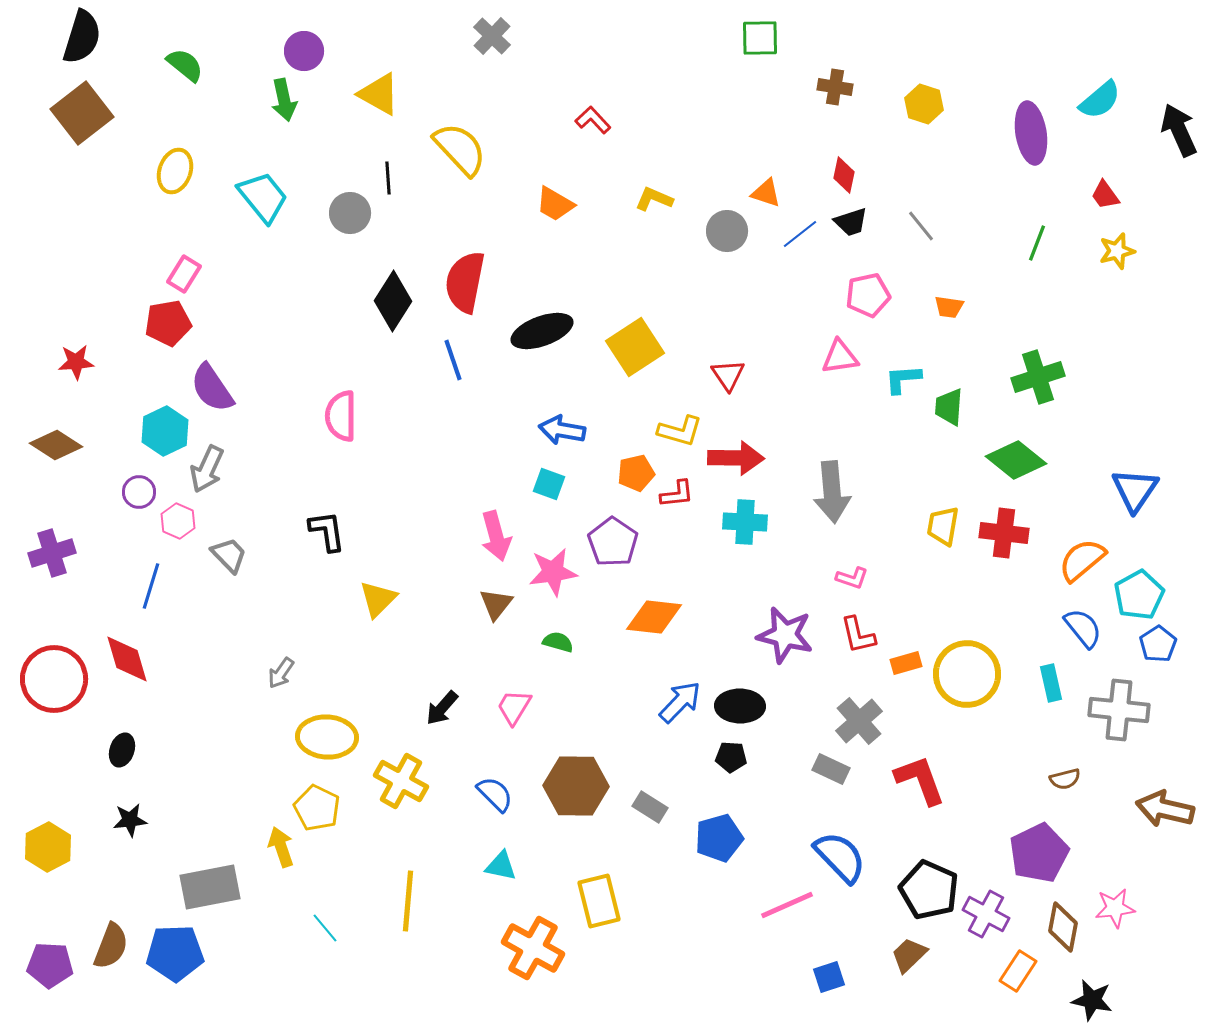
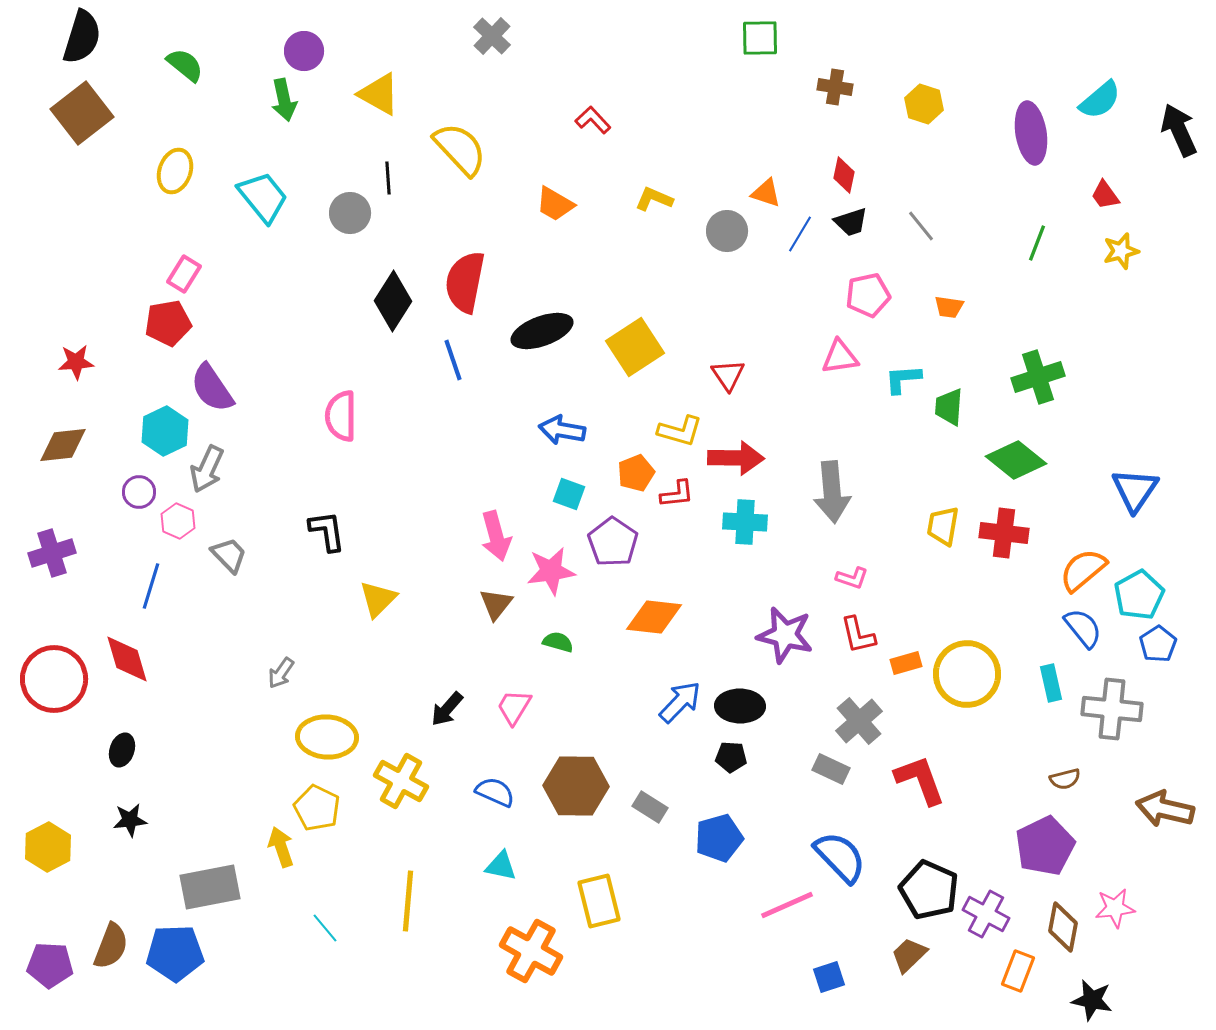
blue line at (800, 234): rotated 21 degrees counterclockwise
yellow star at (1117, 251): moved 4 px right
brown diamond at (56, 445): moved 7 px right; rotated 39 degrees counterclockwise
orange pentagon at (636, 473): rotated 9 degrees counterclockwise
cyan square at (549, 484): moved 20 px right, 10 px down
orange semicircle at (1082, 560): moved 1 px right, 10 px down
pink star at (553, 572): moved 2 px left, 1 px up
black arrow at (442, 708): moved 5 px right, 1 px down
gray cross at (1119, 710): moved 7 px left, 1 px up
blue semicircle at (495, 794): moved 2 px up; rotated 21 degrees counterclockwise
purple pentagon at (1039, 853): moved 6 px right, 7 px up
orange cross at (533, 948): moved 2 px left, 3 px down
orange rectangle at (1018, 971): rotated 12 degrees counterclockwise
